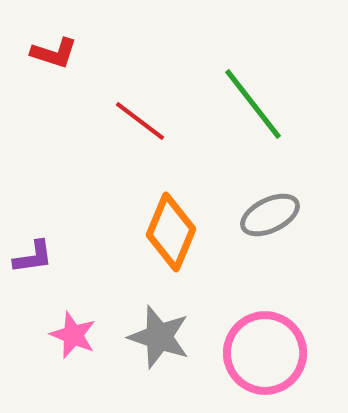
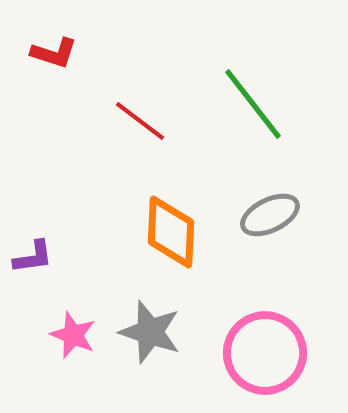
orange diamond: rotated 20 degrees counterclockwise
gray star: moved 9 px left, 5 px up
